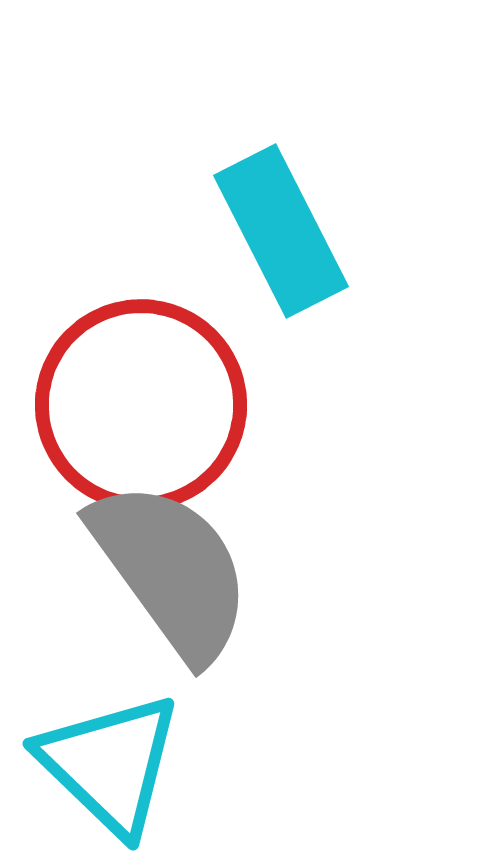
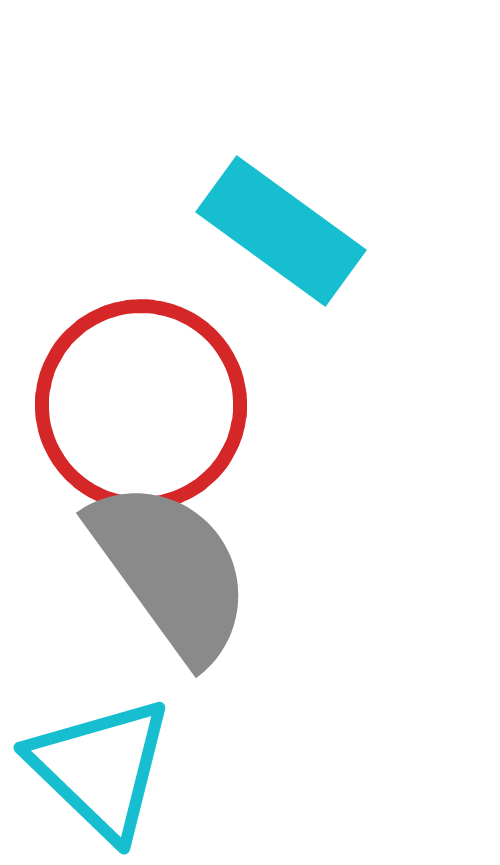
cyan rectangle: rotated 27 degrees counterclockwise
cyan triangle: moved 9 px left, 4 px down
